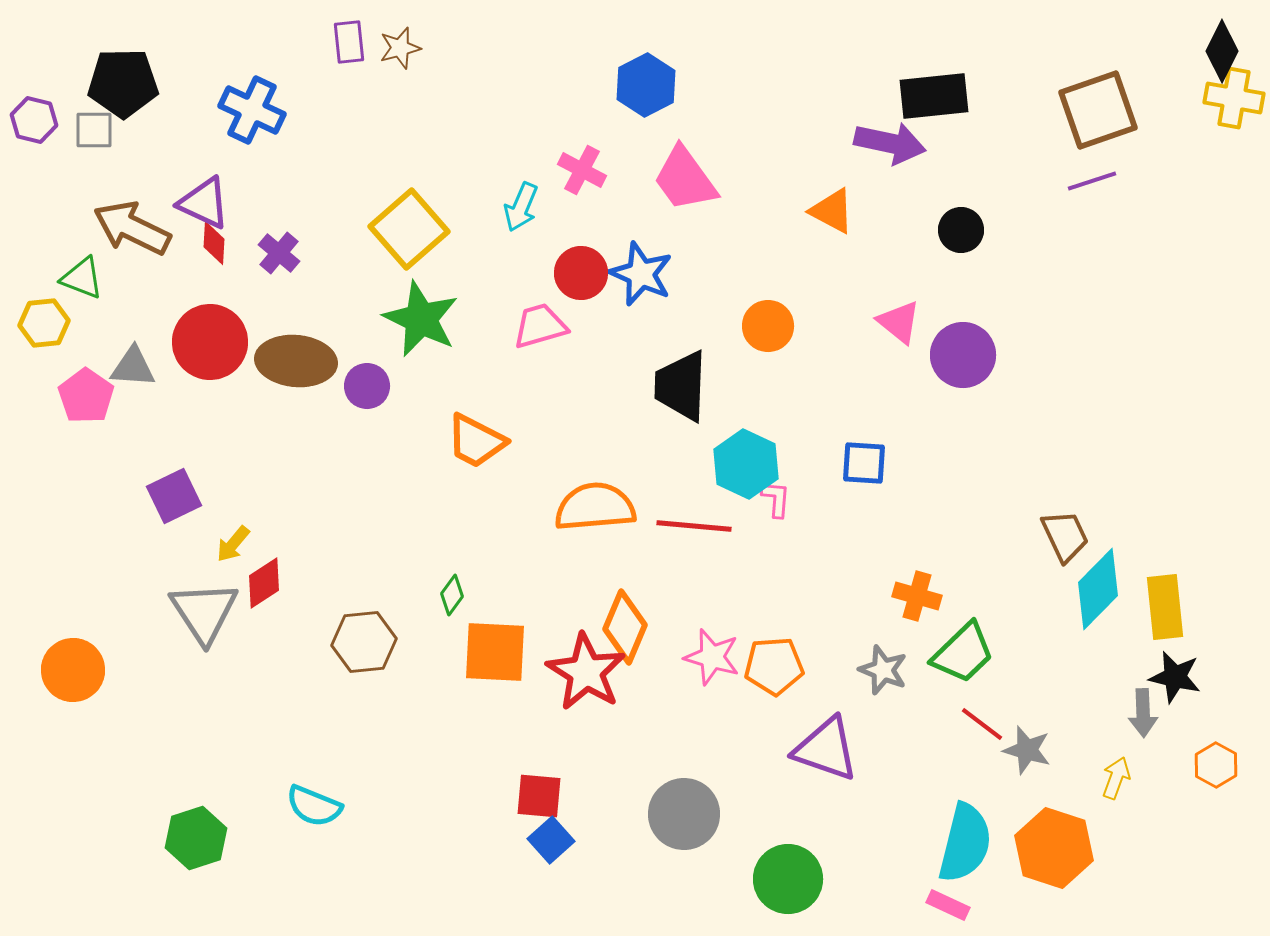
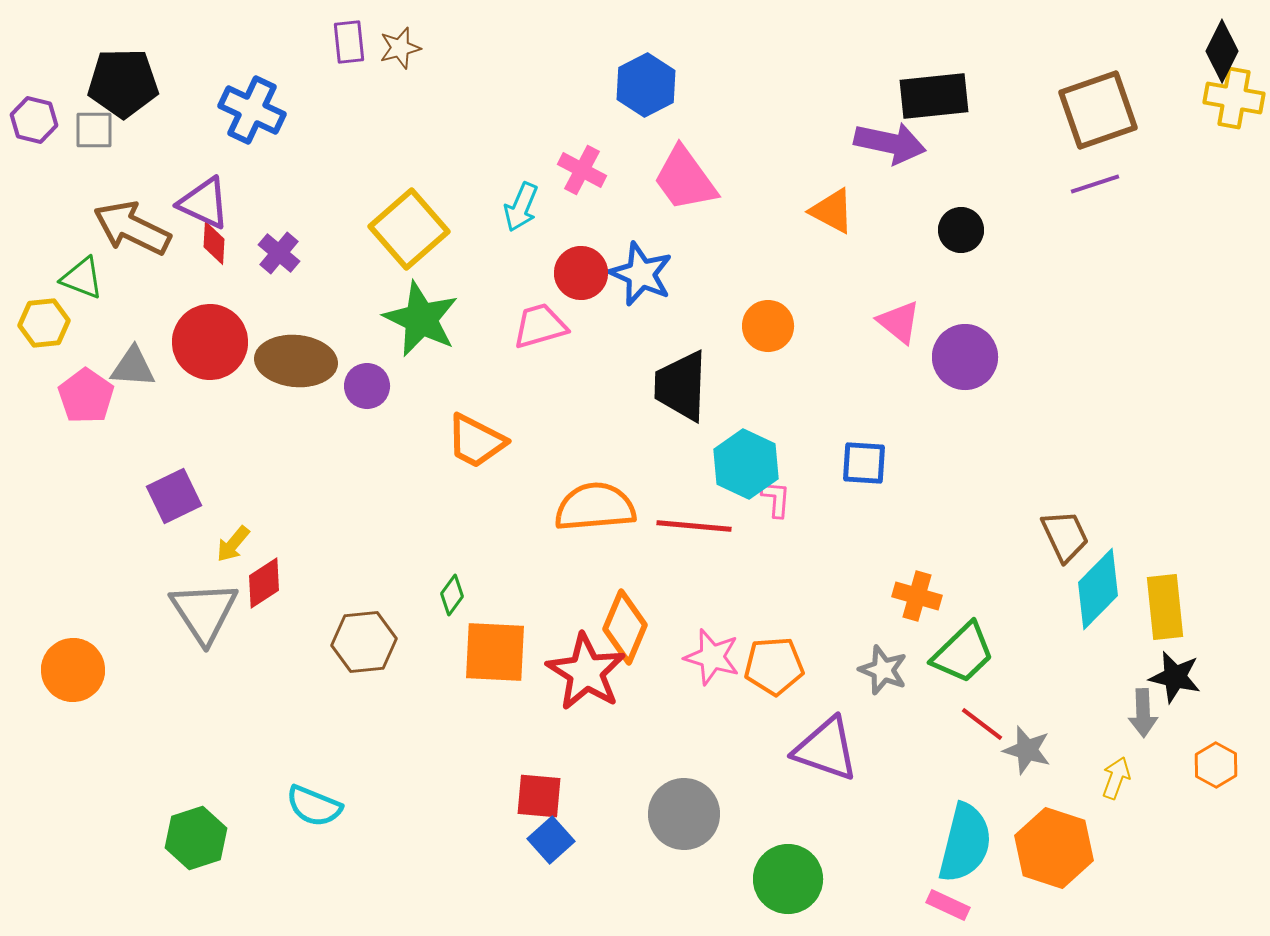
purple line at (1092, 181): moved 3 px right, 3 px down
purple circle at (963, 355): moved 2 px right, 2 px down
